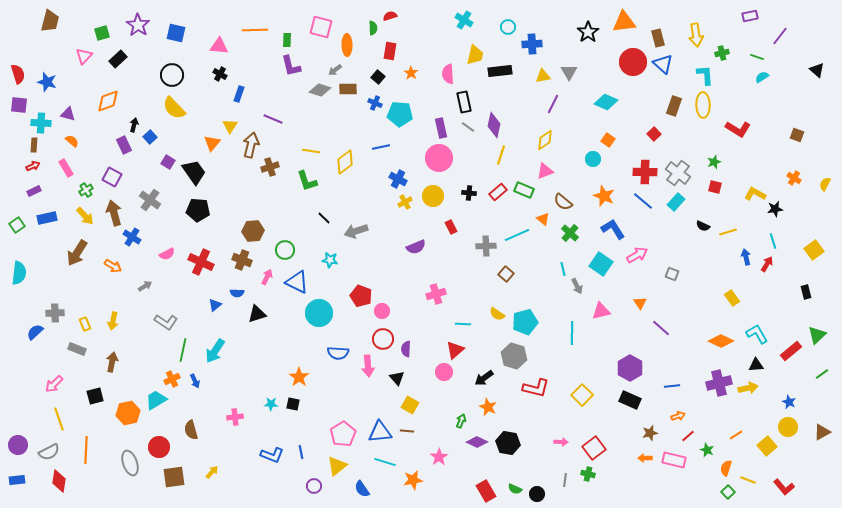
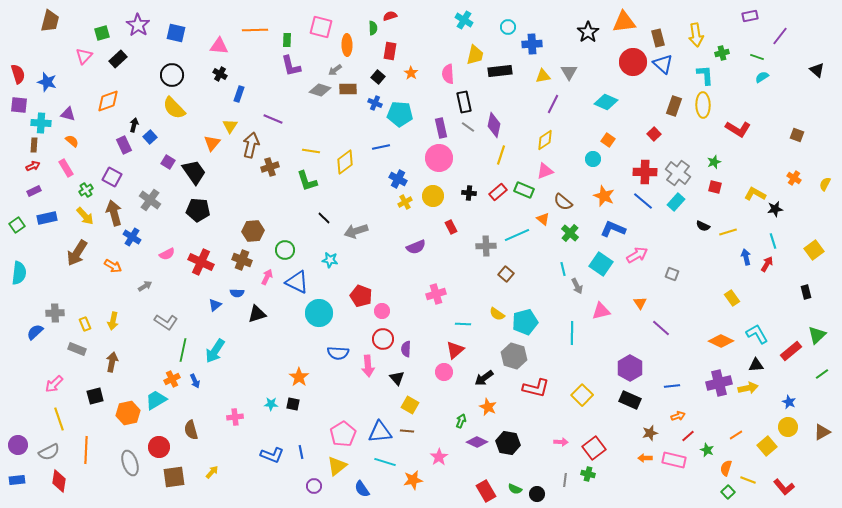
blue L-shape at (613, 229): rotated 35 degrees counterclockwise
